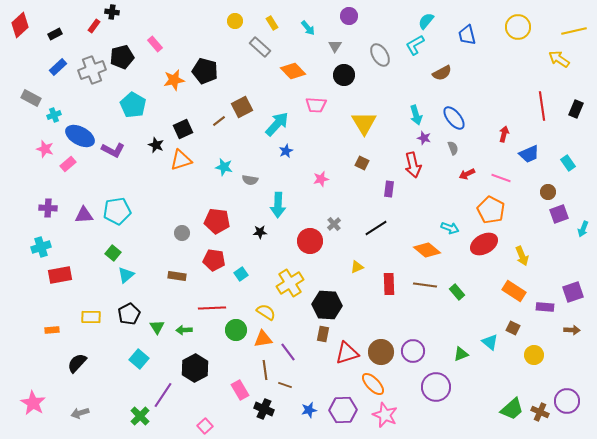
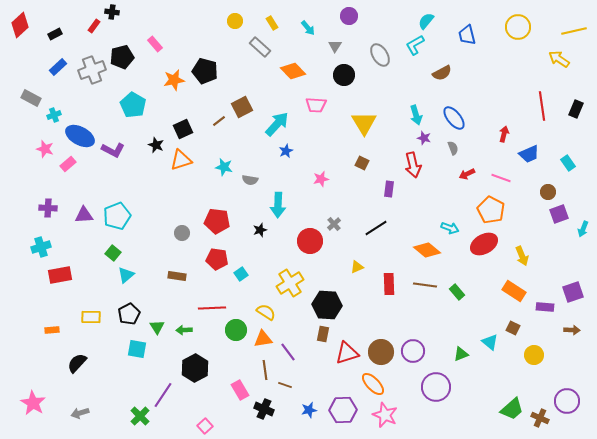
cyan pentagon at (117, 211): moved 5 px down; rotated 12 degrees counterclockwise
black star at (260, 232): moved 2 px up; rotated 16 degrees counterclockwise
red pentagon at (214, 260): moved 3 px right, 1 px up
cyan square at (139, 359): moved 2 px left, 10 px up; rotated 30 degrees counterclockwise
brown cross at (540, 412): moved 6 px down
